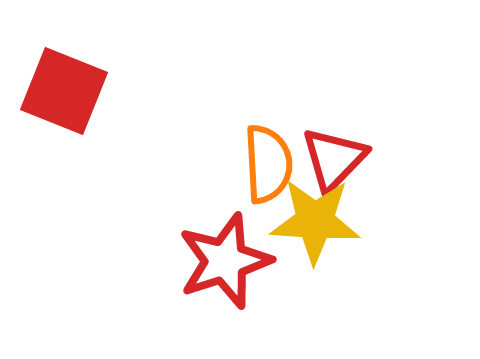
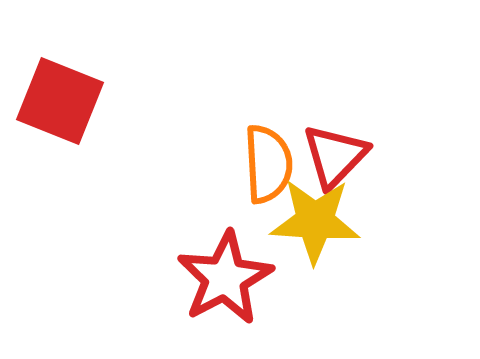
red square: moved 4 px left, 10 px down
red triangle: moved 1 px right, 3 px up
red star: moved 17 px down; rotated 10 degrees counterclockwise
